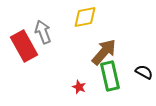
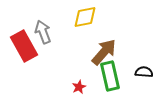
black semicircle: rotated 24 degrees counterclockwise
red star: rotated 24 degrees clockwise
